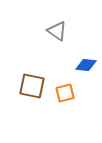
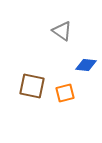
gray triangle: moved 5 px right
